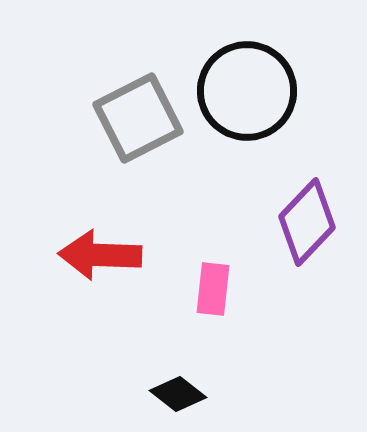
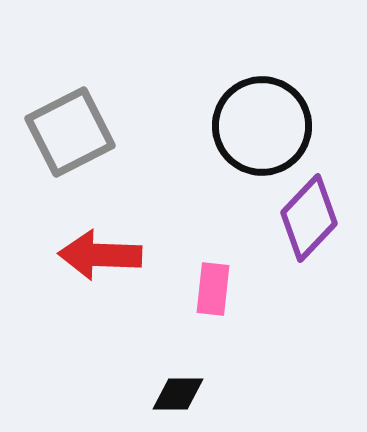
black circle: moved 15 px right, 35 px down
gray square: moved 68 px left, 14 px down
purple diamond: moved 2 px right, 4 px up
black diamond: rotated 38 degrees counterclockwise
